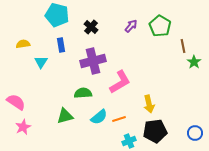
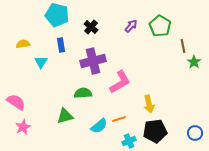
cyan semicircle: moved 9 px down
